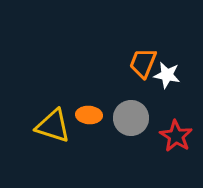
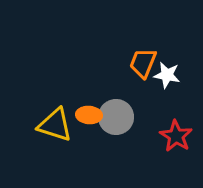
gray circle: moved 15 px left, 1 px up
yellow triangle: moved 2 px right, 1 px up
